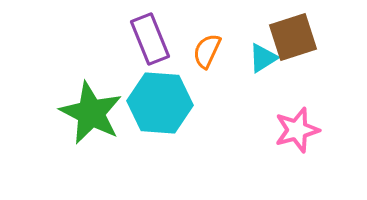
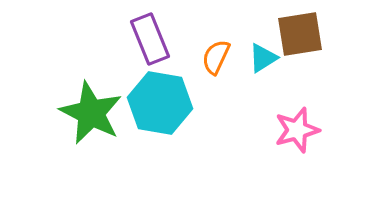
brown square: moved 7 px right, 3 px up; rotated 9 degrees clockwise
orange semicircle: moved 9 px right, 6 px down
cyan hexagon: rotated 6 degrees clockwise
